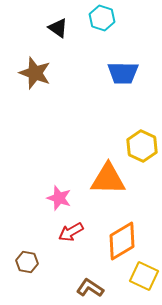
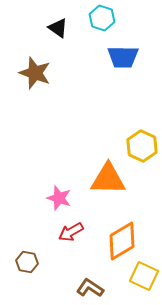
blue trapezoid: moved 16 px up
